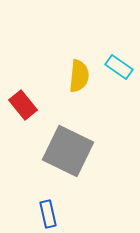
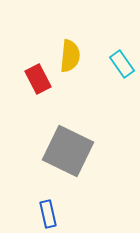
cyan rectangle: moved 3 px right, 3 px up; rotated 20 degrees clockwise
yellow semicircle: moved 9 px left, 20 px up
red rectangle: moved 15 px right, 26 px up; rotated 12 degrees clockwise
